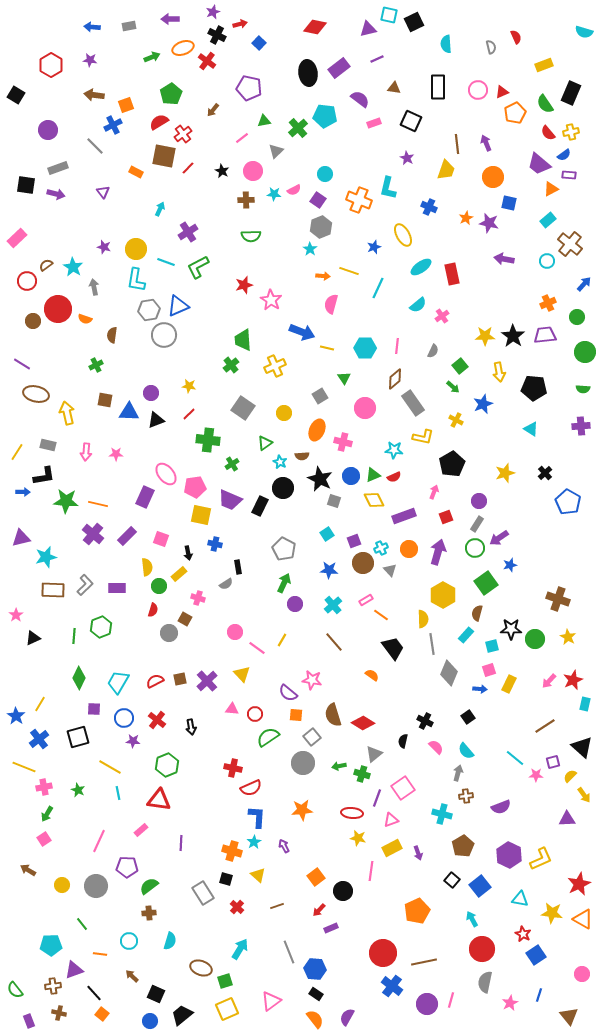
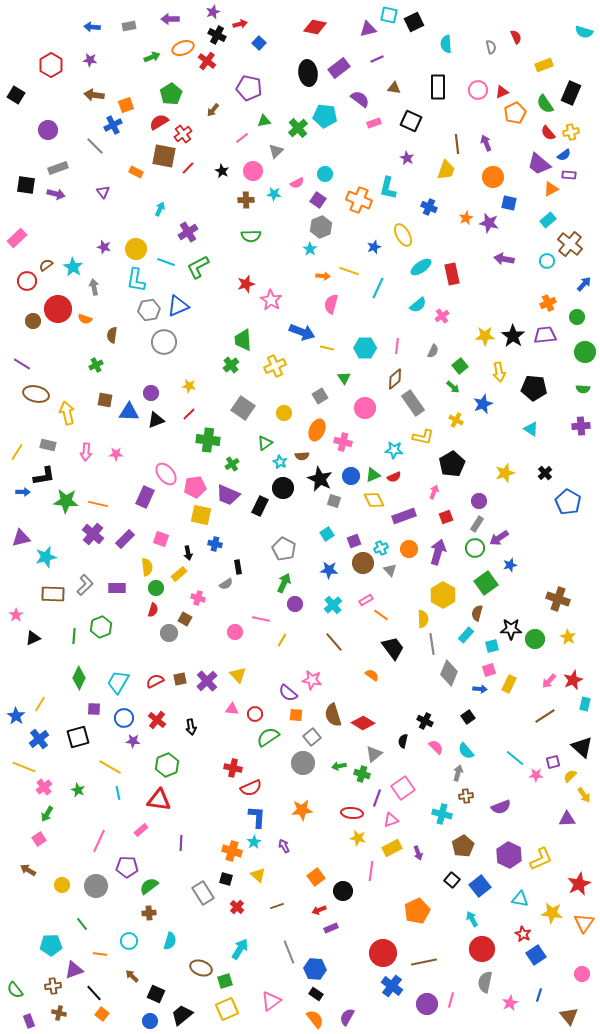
pink semicircle at (294, 190): moved 3 px right, 7 px up
red star at (244, 285): moved 2 px right, 1 px up
gray circle at (164, 335): moved 7 px down
purple trapezoid at (230, 500): moved 2 px left, 5 px up
purple rectangle at (127, 536): moved 2 px left, 3 px down
green circle at (159, 586): moved 3 px left, 2 px down
brown rectangle at (53, 590): moved 4 px down
pink line at (257, 648): moved 4 px right, 29 px up; rotated 24 degrees counterclockwise
yellow triangle at (242, 674): moved 4 px left, 1 px down
brown line at (545, 726): moved 10 px up
pink cross at (44, 787): rotated 28 degrees counterclockwise
pink square at (44, 839): moved 5 px left
red arrow at (319, 910): rotated 24 degrees clockwise
orange triangle at (583, 919): moved 1 px right, 4 px down; rotated 35 degrees clockwise
